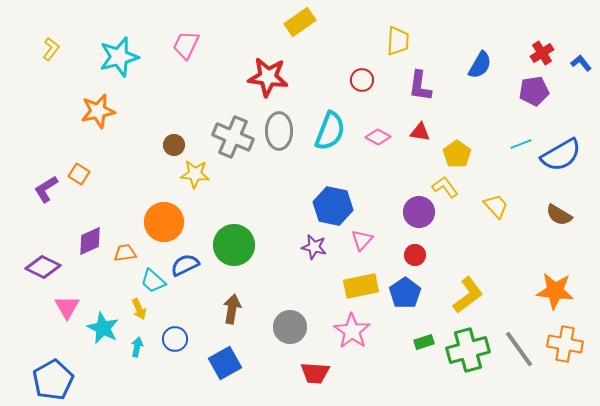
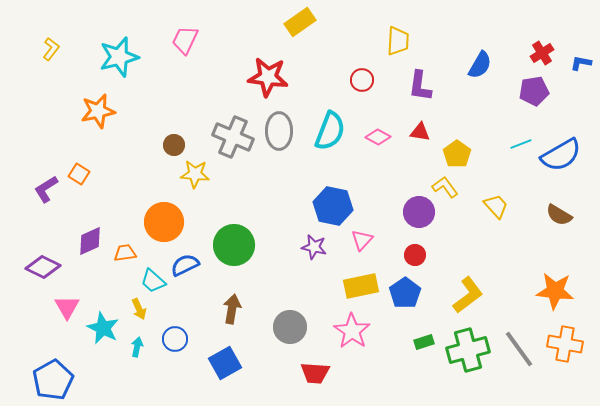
pink trapezoid at (186, 45): moved 1 px left, 5 px up
blue L-shape at (581, 63): rotated 40 degrees counterclockwise
